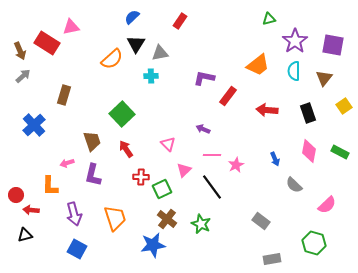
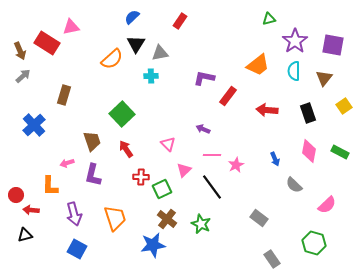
gray rectangle at (261, 221): moved 2 px left, 3 px up
gray rectangle at (272, 259): rotated 66 degrees clockwise
